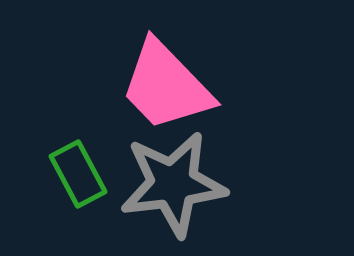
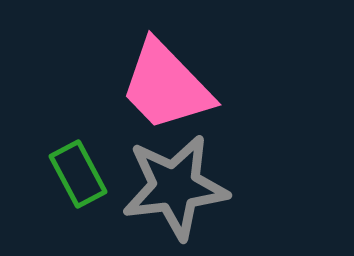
gray star: moved 2 px right, 3 px down
